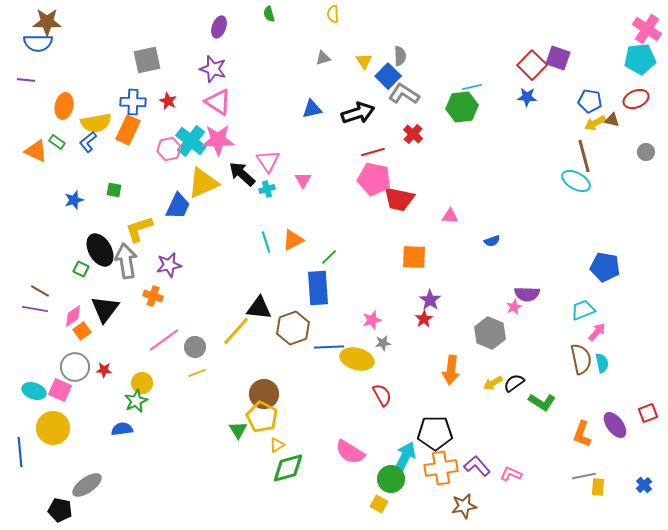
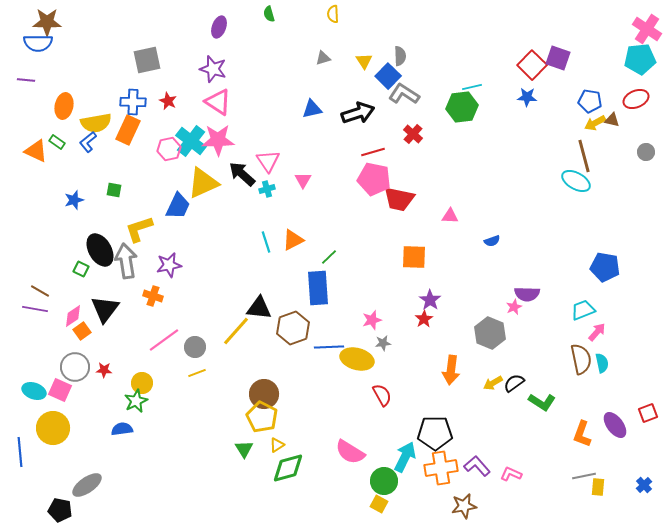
green triangle at (238, 430): moved 6 px right, 19 px down
green circle at (391, 479): moved 7 px left, 2 px down
